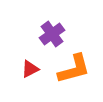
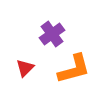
red triangle: moved 5 px left, 1 px up; rotated 18 degrees counterclockwise
